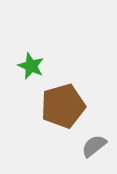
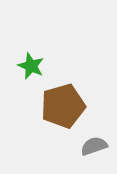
gray semicircle: rotated 20 degrees clockwise
